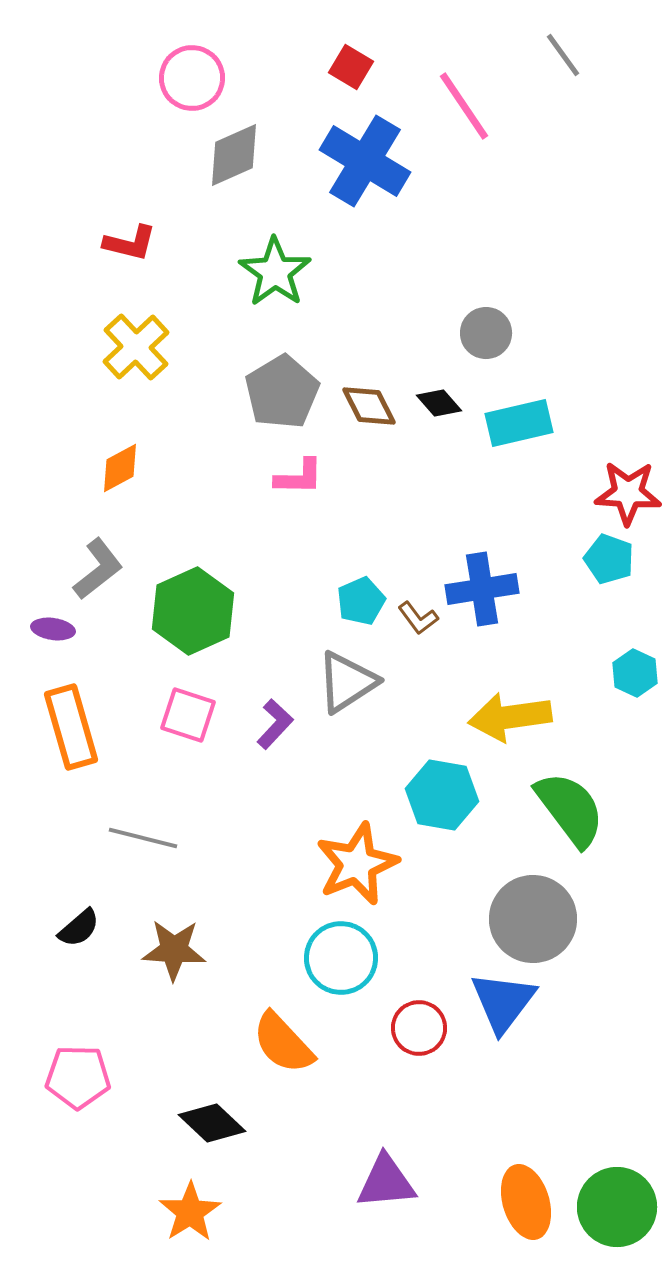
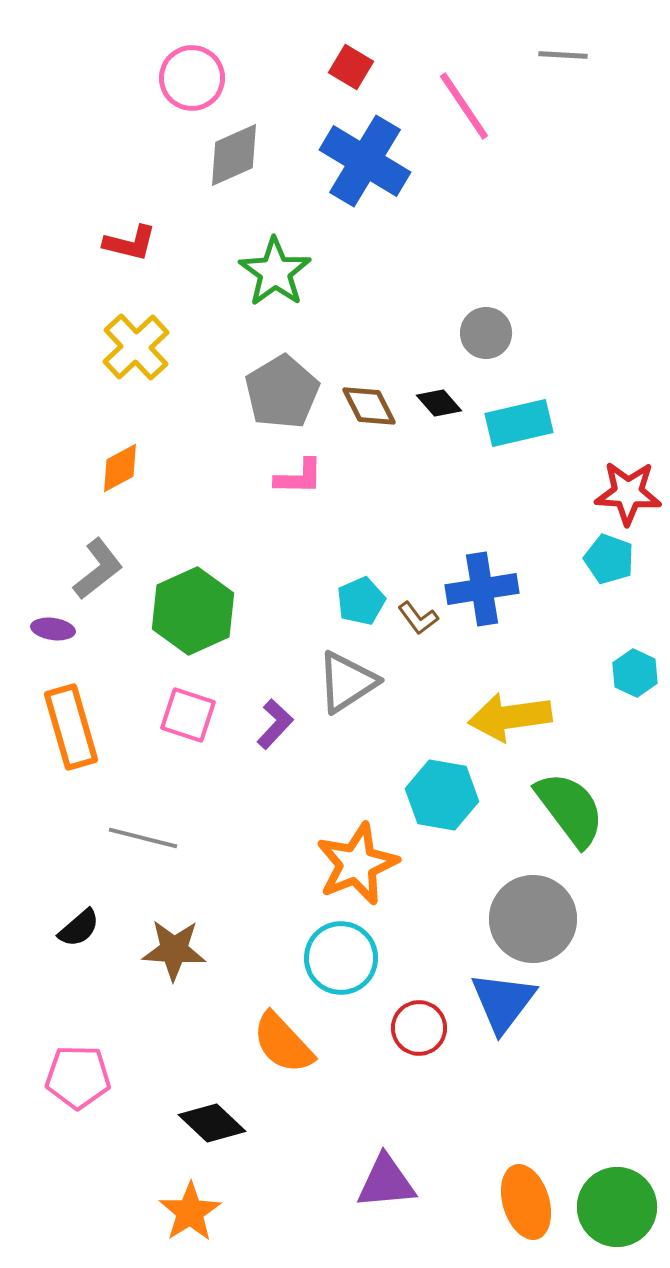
gray line at (563, 55): rotated 51 degrees counterclockwise
